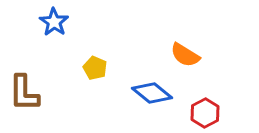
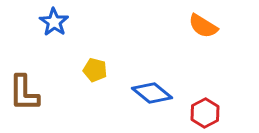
orange semicircle: moved 18 px right, 29 px up
yellow pentagon: moved 2 px down; rotated 10 degrees counterclockwise
